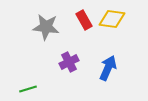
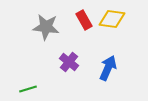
purple cross: rotated 24 degrees counterclockwise
